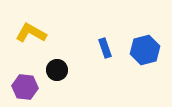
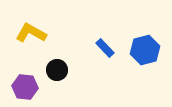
blue rectangle: rotated 24 degrees counterclockwise
